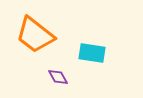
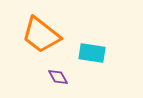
orange trapezoid: moved 6 px right
